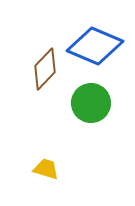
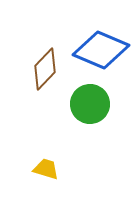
blue diamond: moved 6 px right, 4 px down
green circle: moved 1 px left, 1 px down
